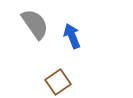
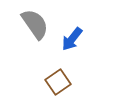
blue arrow: moved 3 px down; rotated 120 degrees counterclockwise
